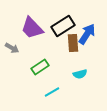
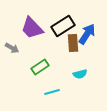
cyan line: rotated 14 degrees clockwise
